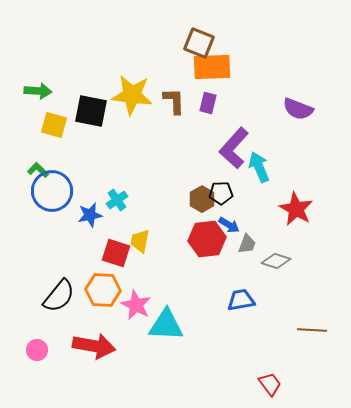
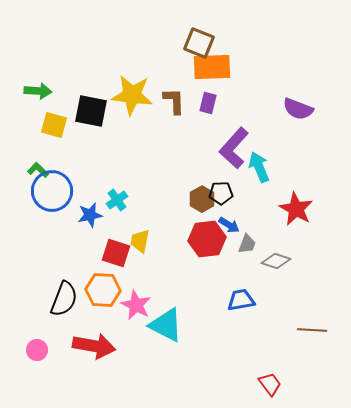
black semicircle: moved 5 px right, 3 px down; rotated 18 degrees counterclockwise
cyan triangle: rotated 24 degrees clockwise
